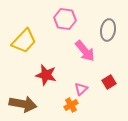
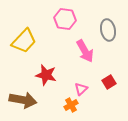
gray ellipse: rotated 20 degrees counterclockwise
pink arrow: rotated 10 degrees clockwise
brown arrow: moved 4 px up
